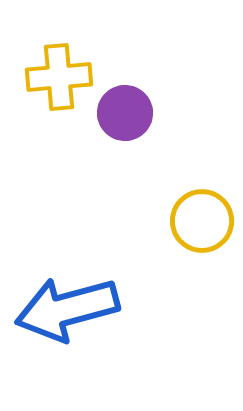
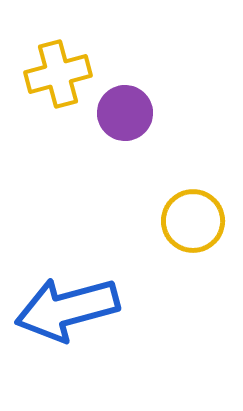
yellow cross: moved 1 px left, 3 px up; rotated 10 degrees counterclockwise
yellow circle: moved 9 px left
